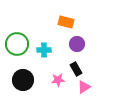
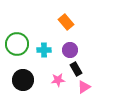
orange rectangle: rotated 35 degrees clockwise
purple circle: moved 7 px left, 6 px down
